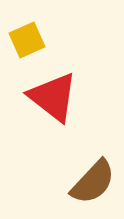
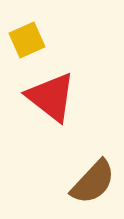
red triangle: moved 2 px left
